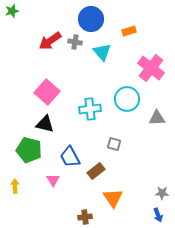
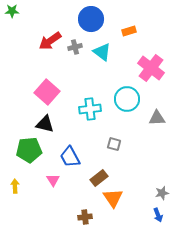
green star: rotated 16 degrees clockwise
gray cross: moved 5 px down; rotated 24 degrees counterclockwise
cyan triangle: rotated 12 degrees counterclockwise
green pentagon: rotated 20 degrees counterclockwise
brown rectangle: moved 3 px right, 7 px down
gray star: rotated 16 degrees counterclockwise
